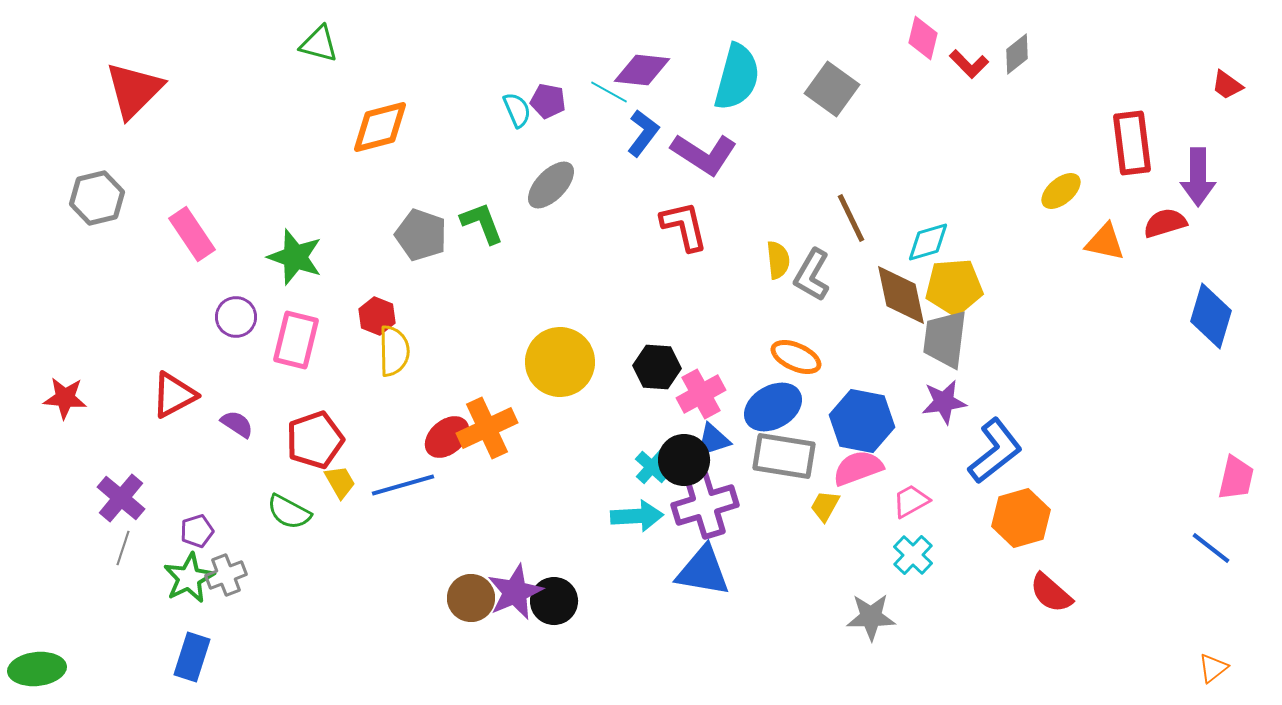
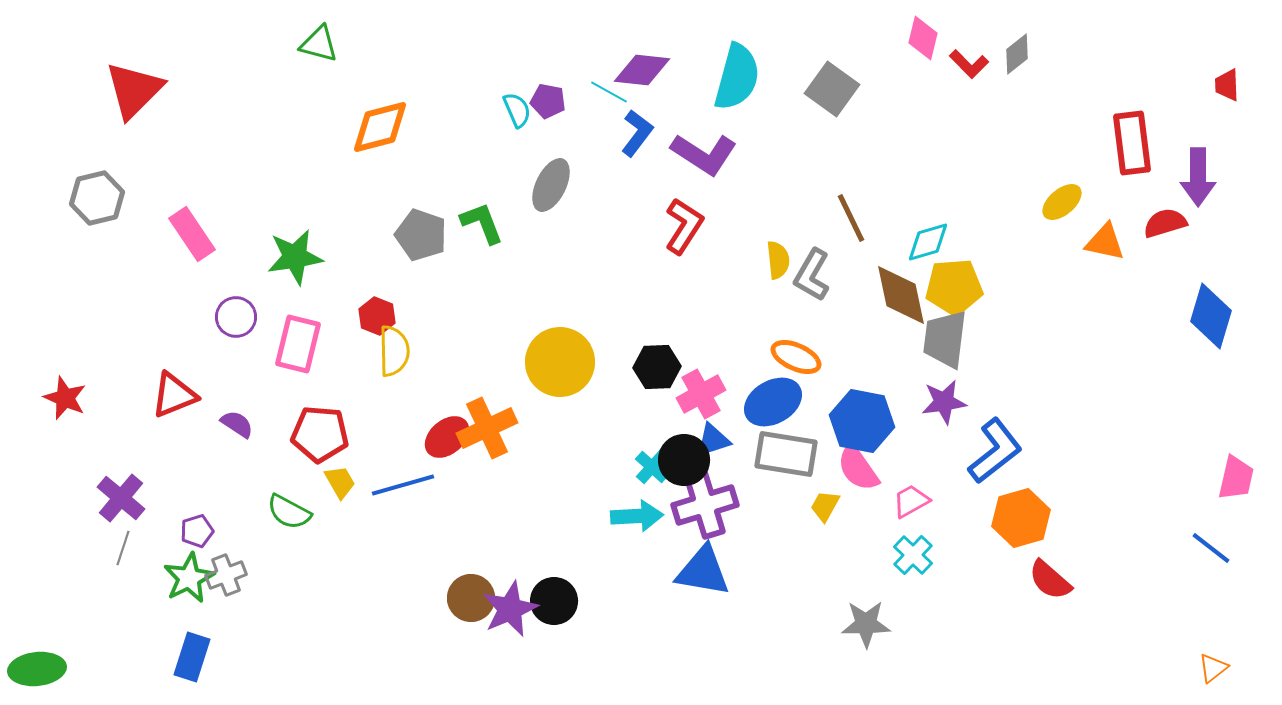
red trapezoid at (1227, 85): rotated 52 degrees clockwise
blue L-shape at (643, 133): moved 6 px left
gray ellipse at (551, 185): rotated 18 degrees counterclockwise
yellow ellipse at (1061, 191): moved 1 px right, 11 px down
red L-shape at (684, 226): rotated 46 degrees clockwise
green star at (295, 257): rotated 28 degrees counterclockwise
pink rectangle at (296, 340): moved 2 px right, 4 px down
black hexagon at (657, 367): rotated 6 degrees counterclockwise
red triangle at (174, 395): rotated 6 degrees clockwise
red star at (65, 398): rotated 18 degrees clockwise
blue ellipse at (773, 407): moved 5 px up
red pentagon at (315, 440): moved 5 px right, 6 px up; rotated 24 degrees clockwise
gray rectangle at (784, 456): moved 2 px right, 2 px up
pink semicircle at (858, 468): rotated 105 degrees counterclockwise
purple star at (515, 592): moved 5 px left, 17 px down
red semicircle at (1051, 593): moved 1 px left, 13 px up
gray star at (871, 617): moved 5 px left, 7 px down
